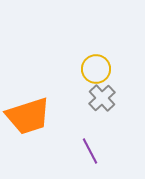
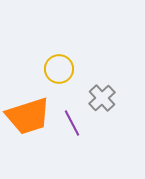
yellow circle: moved 37 px left
purple line: moved 18 px left, 28 px up
